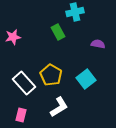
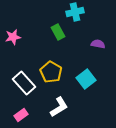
yellow pentagon: moved 3 px up
pink rectangle: rotated 40 degrees clockwise
